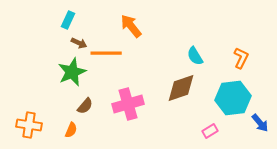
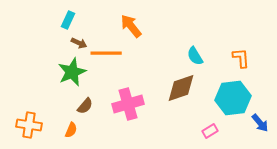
orange L-shape: rotated 30 degrees counterclockwise
